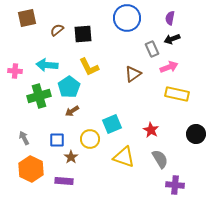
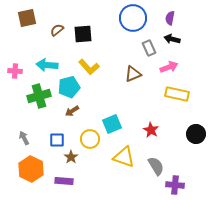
blue circle: moved 6 px right
black arrow: rotated 35 degrees clockwise
gray rectangle: moved 3 px left, 1 px up
yellow L-shape: rotated 15 degrees counterclockwise
brown triangle: rotated 12 degrees clockwise
cyan pentagon: rotated 20 degrees clockwise
gray semicircle: moved 4 px left, 7 px down
